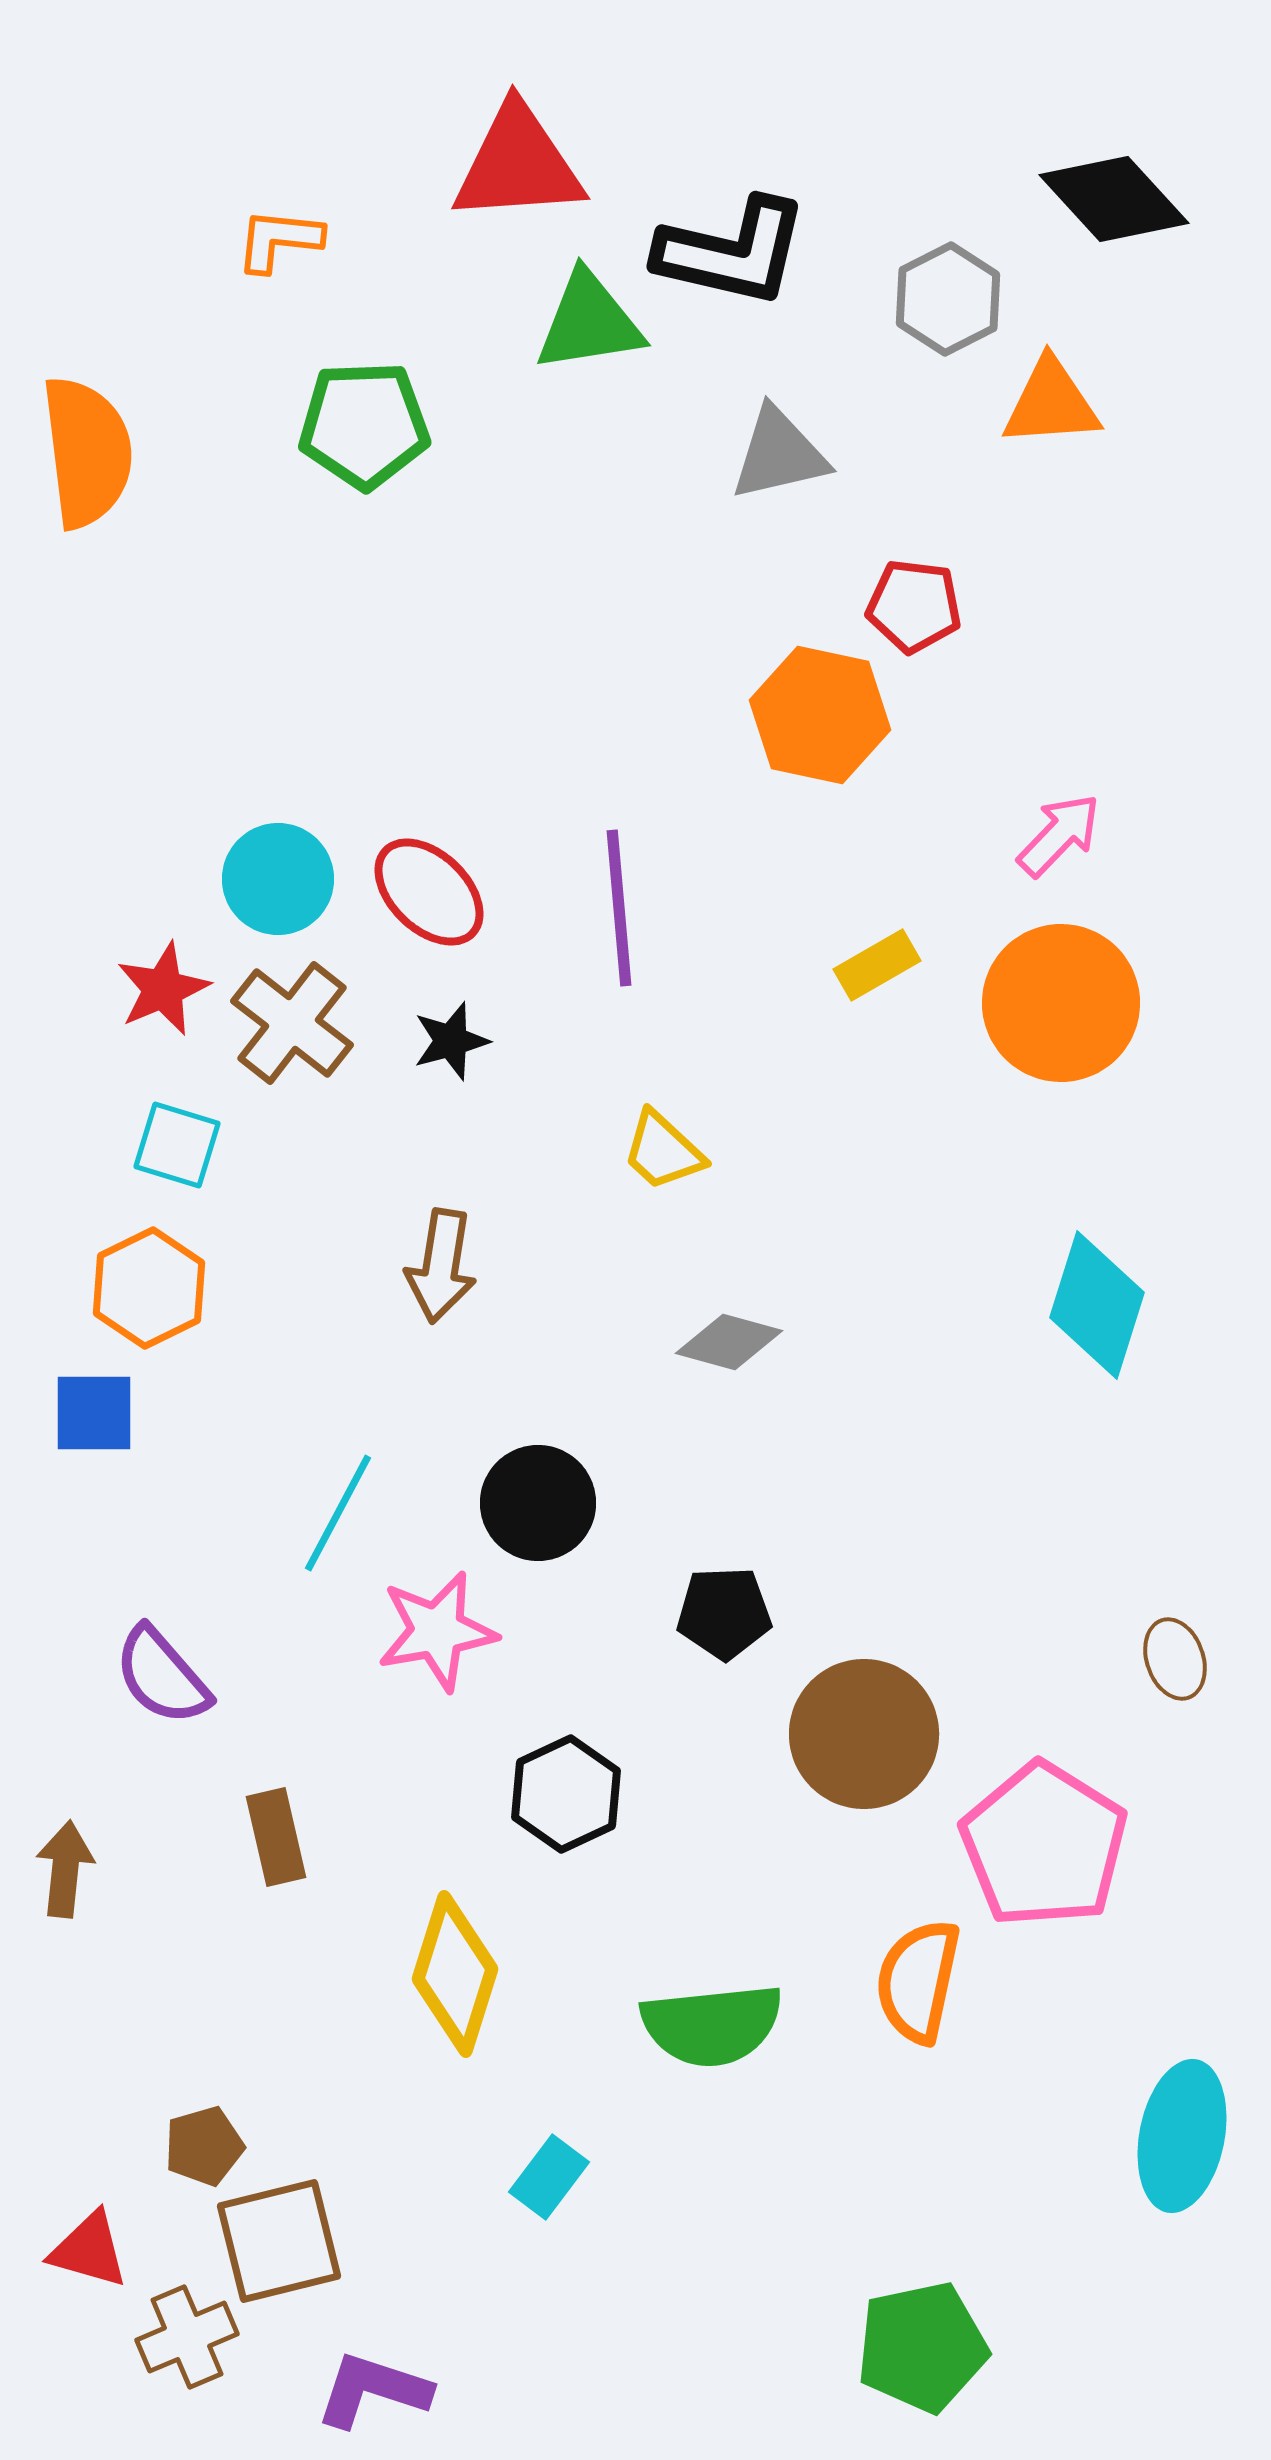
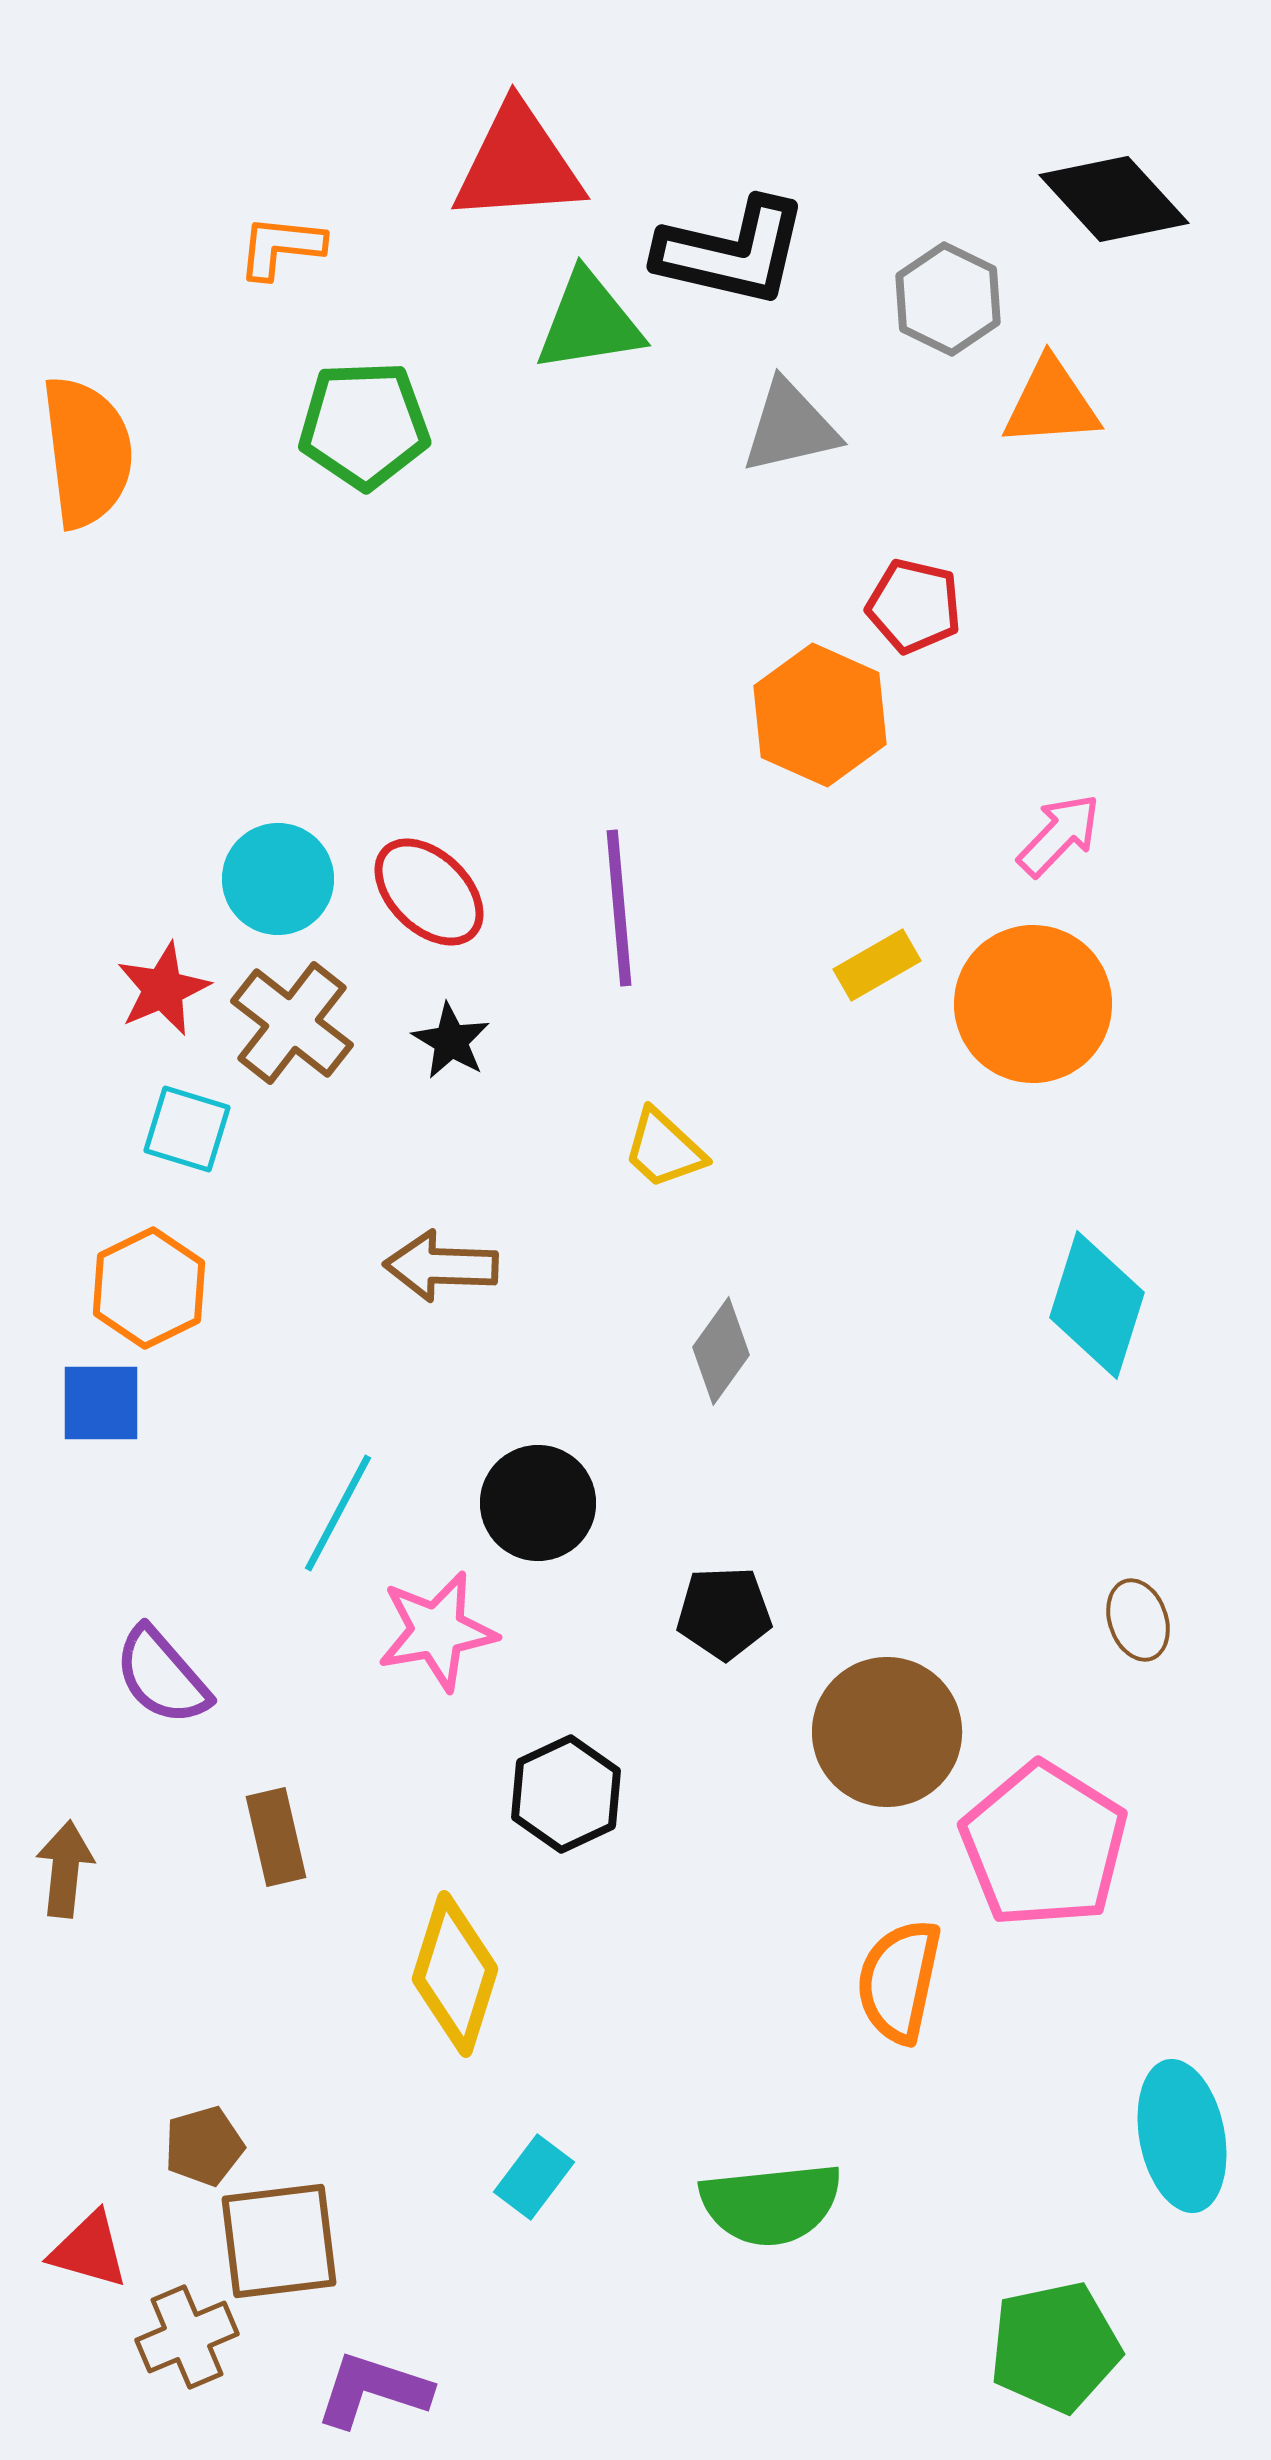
orange L-shape at (279, 240): moved 2 px right, 7 px down
gray hexagon at (948, 299): rotated 7 degrees counterclockwise
gray triangle at (779, 454): moved 11 px right, 27 px up
red pentagon at (914, 606): rotated 6 degrees clockwise
orange hexagon at (820, 715): rotated 12 degrees clockwise
orange circle at (1061, 1003): moved 28 px left, 1 px down
black star at (451, 1041): rotated 26 degrees counterclockwise
cyan square at (177, 1145): moved 10 px right, 16 px up
yellow trapezoid at (663, 1151): moved 1 px right, 2 px up
brown arrow at (441, 1266): rotated 83 degrees clockwise
gray diamond at (729, 1342): moved 8 px left, 9 px down; rotated 70 degrees counterclockwise
blue square at (94, 1413): moved 7 px right, 10 px up
brown ellipse at (1175, 1659): moved 37 px left, 39 px up
brown circle at (864, 1734): moved 23 px right, 2 px up
orange semicircle at (918, 1981): moved 19 px left
green semicircle at (712, 2025): moved 59 px right, 179 px down
cyan ellipse at (1182, 2136): rotated 22 degrees counterclockwise
cyan rectangle at (549, 2177): moved 15 px left
brown square at (279, 2241): rotated 7 degrees clockwise
green pentagon at (922, 2347): moved 133 px right
